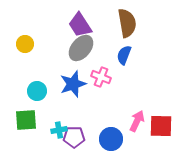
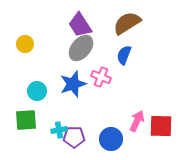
brown semicircle: rotated 112 degrees counterclockwise
